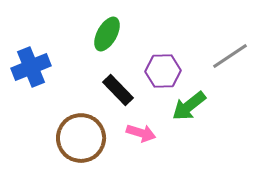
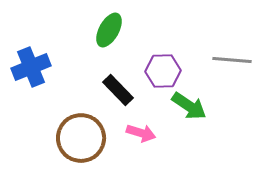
green ellipse: moved 2 px right, 4 px up
gray line: moved 2 px right, 4 px down; rotated 39 degrees clockwise
green arrow: rotated 108 degrees counterclockwise
